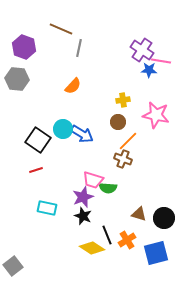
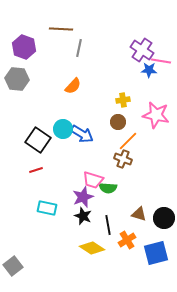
brown line: rotated 20 degrees counterclockwise
black line: moved 1 px right, 10 px up; rotated 12 degrees clockwise
